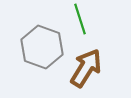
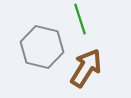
gray hexagon: rotated 6 degrees counterclockwise
